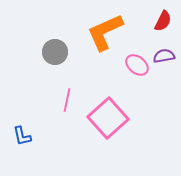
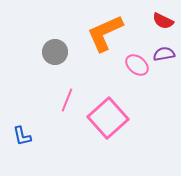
red semicircle: rotated 90 degrees clockwise
orange L-shape: moved 1 px down
purple semicircle: moved 2 px up
pink line: rotated 10 degrees clockwise
